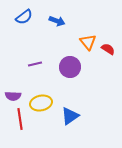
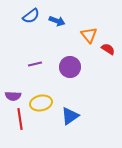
blue semicircle: moved 7 px right, 1 px up
orange triangle: moved 1 px right, 7 px up
